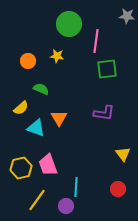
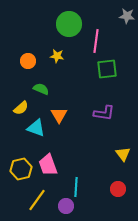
orange triangle: moved 3 px up
yellow hexagon: moved 1 px down
